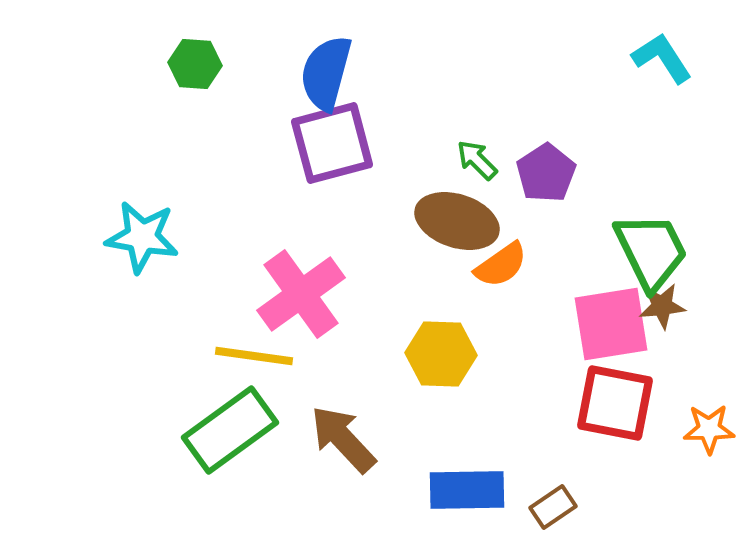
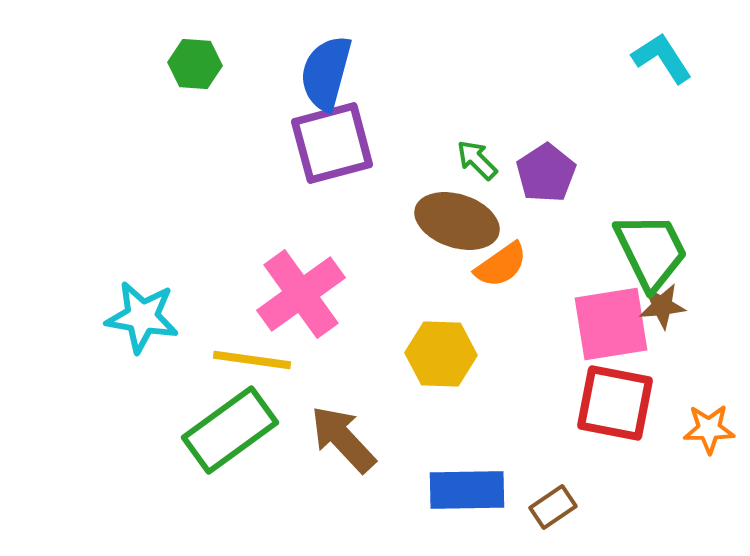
cyan star: moved 80 px down
yellow line: moved 2 px left, 4 px down
